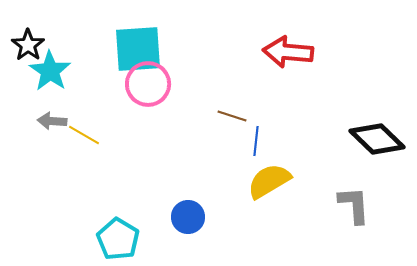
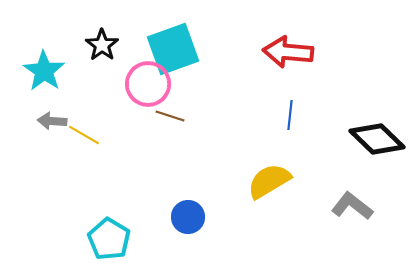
black star: moved 74 px right
cyan square: moved 35 px right; rotated 16 degrees counterclockwise
cyan star: moved 6 px left
brown line: moved 62 px left
blue line: moved 34 px right, 26 px up
gray L-shape: moved 2 px left, 1 px down; rotated 48 degrees counterclockwise
cyan pentagon: moved 9 px left
